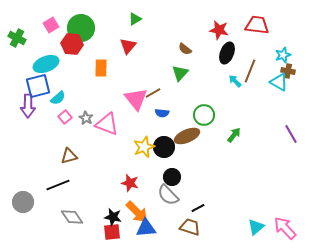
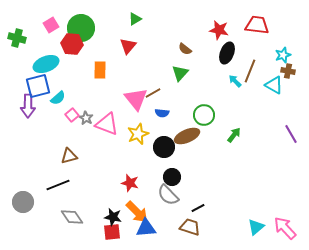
green cross at (17, 38): rotated 12 degrees counterclockwise
orange rectangle at (101, 68): moved 1 px left, 2 px down
cyan triangle at (279, 82): moved 5 px left, 3 px down
pink square at (65, 117): moved 7 px right, 2 px up
yellow star at (144, 147): moved 6 px left, 13 px up
